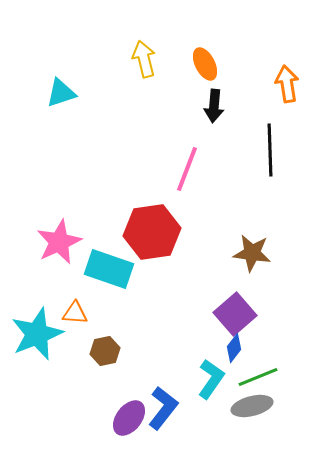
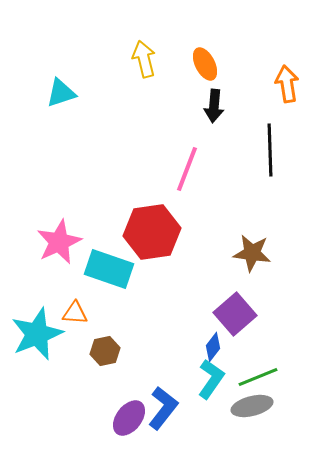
blue diamond: moved 21 px left, 1 px up
